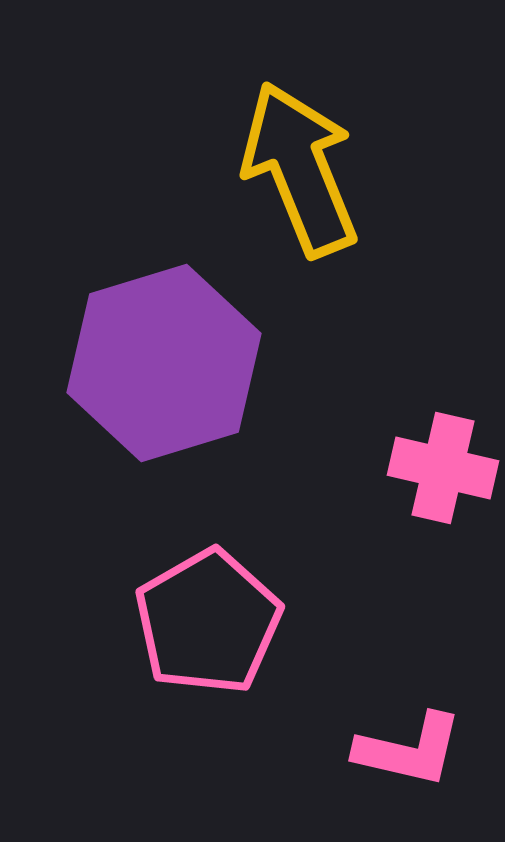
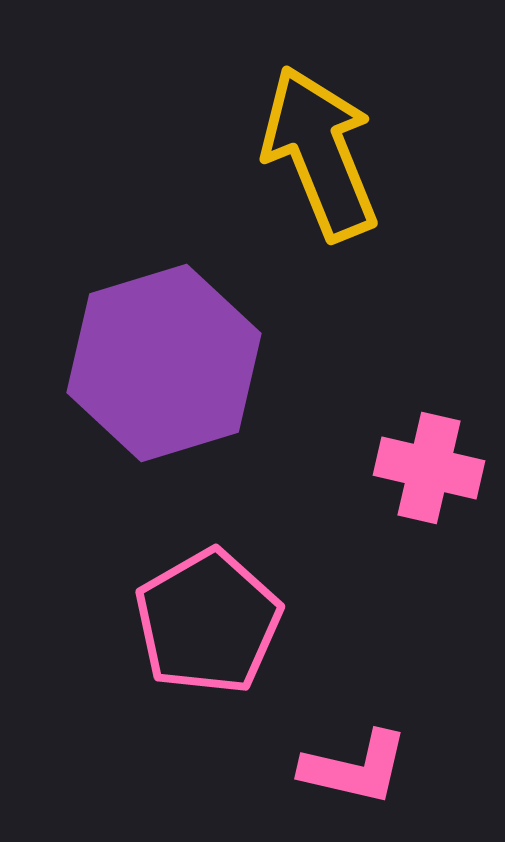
yellow arrow: moved 20 px right, 16 px up
pink cross: moved 14 px left
pink L-shape: moved 54 px left, 18 px down
